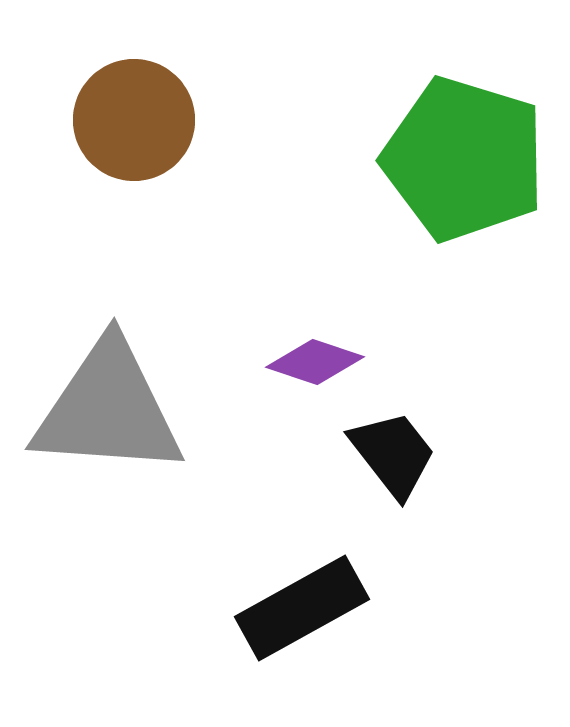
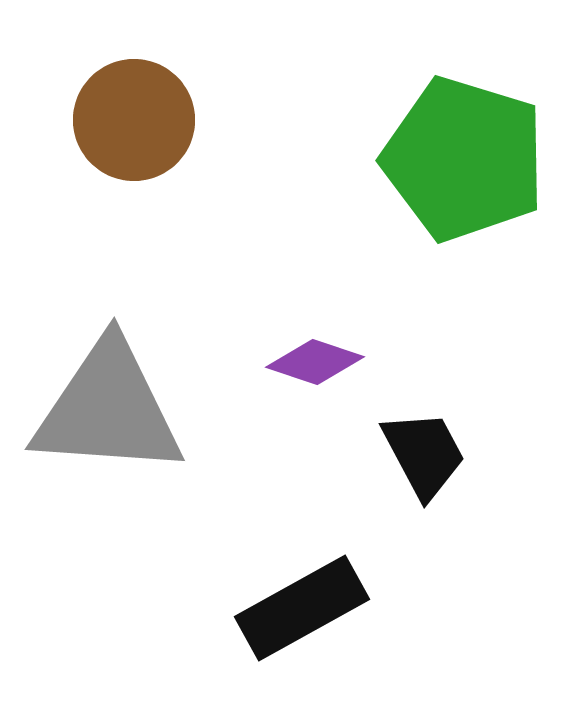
black trapezoid: moved 31 px right; rotated 10 degrees clockwise
